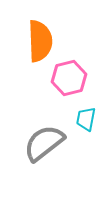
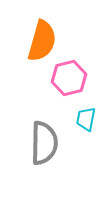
orange semicircle: moved 2 px right; rotated 18 degrees clockwise
gray semicircle: rotated 129 degrees clockwise
